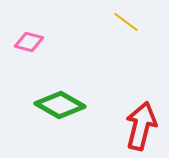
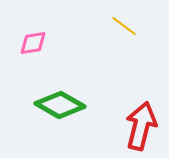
yellow line: moved 2 px left, 4 px down
pink diamond: moved 4 px right, 1 px down; rotated 24 degrees counterclockwise
